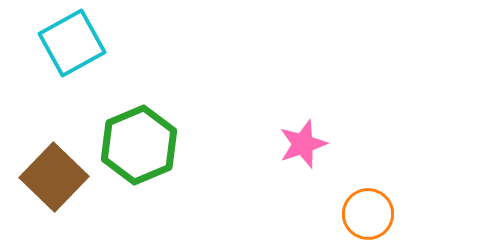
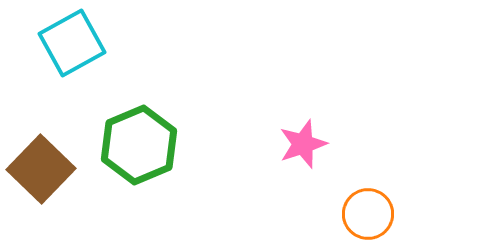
brown square: moved 13 px left, 8 px up
